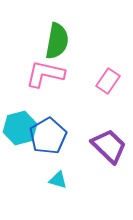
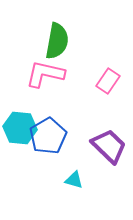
cyan hexagon: rotated 20 degrees clockwise
cyan triangle: moved 16 px right
